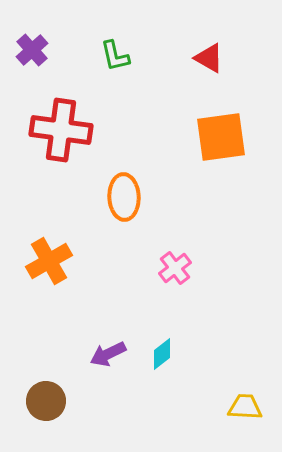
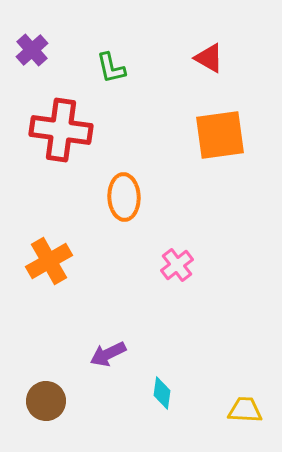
green L-shape: moved 4 px left, 12 px down
orange square: moved 1 px left, 2 px up
pink cross: moved 2 px right, 3 px up
cyan diamond: moved 39 px down; rotated 44 degrees counterclockwise
yellow trapezoid: moved 3 px down
